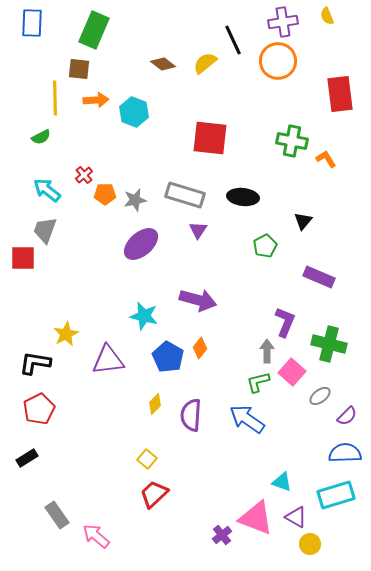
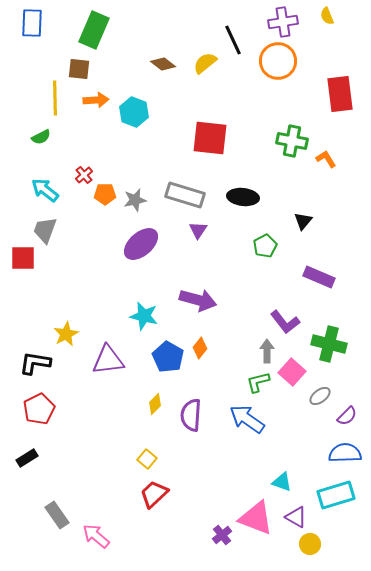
cyan arrow at (47, 190): moved 2 px left
purple L-shape at (285, 322): rotated 120 degrees clockwise
